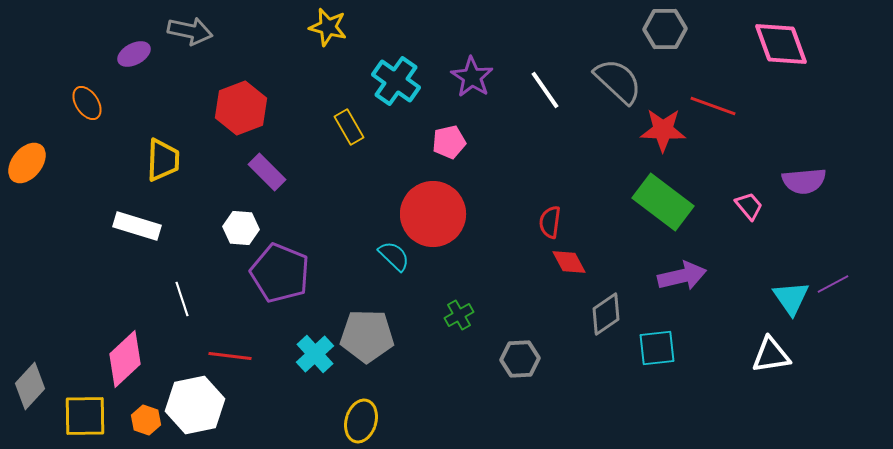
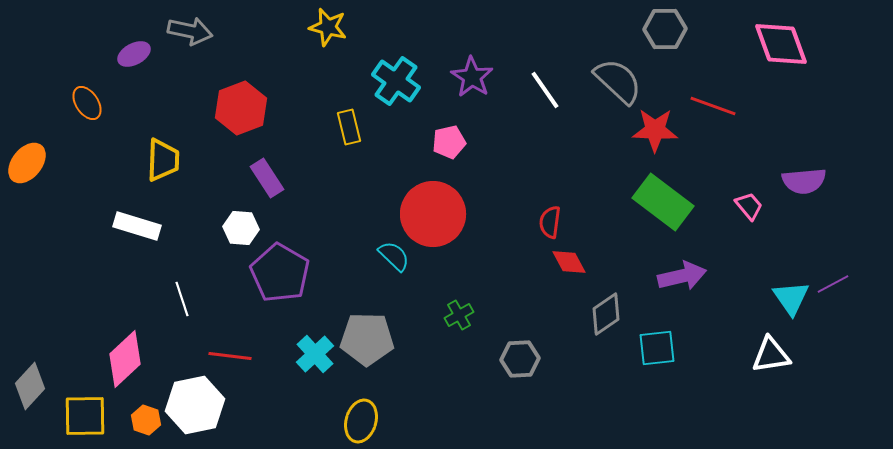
yellow rectangle at (349, 127): rotated 16 degrees clockwise
red star at (663, 130): moved 8 px left
purple rectangle at (267, 172): moved 6 px down; rotated 12 degrees clockwise
purple pentagon at (280, 273): rotated 8 degrees clockwise
gray pentagon at (367, 336): moved 3 px down
